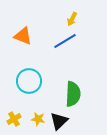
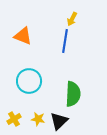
blue line: rotated 50 degrees counterclockwise
